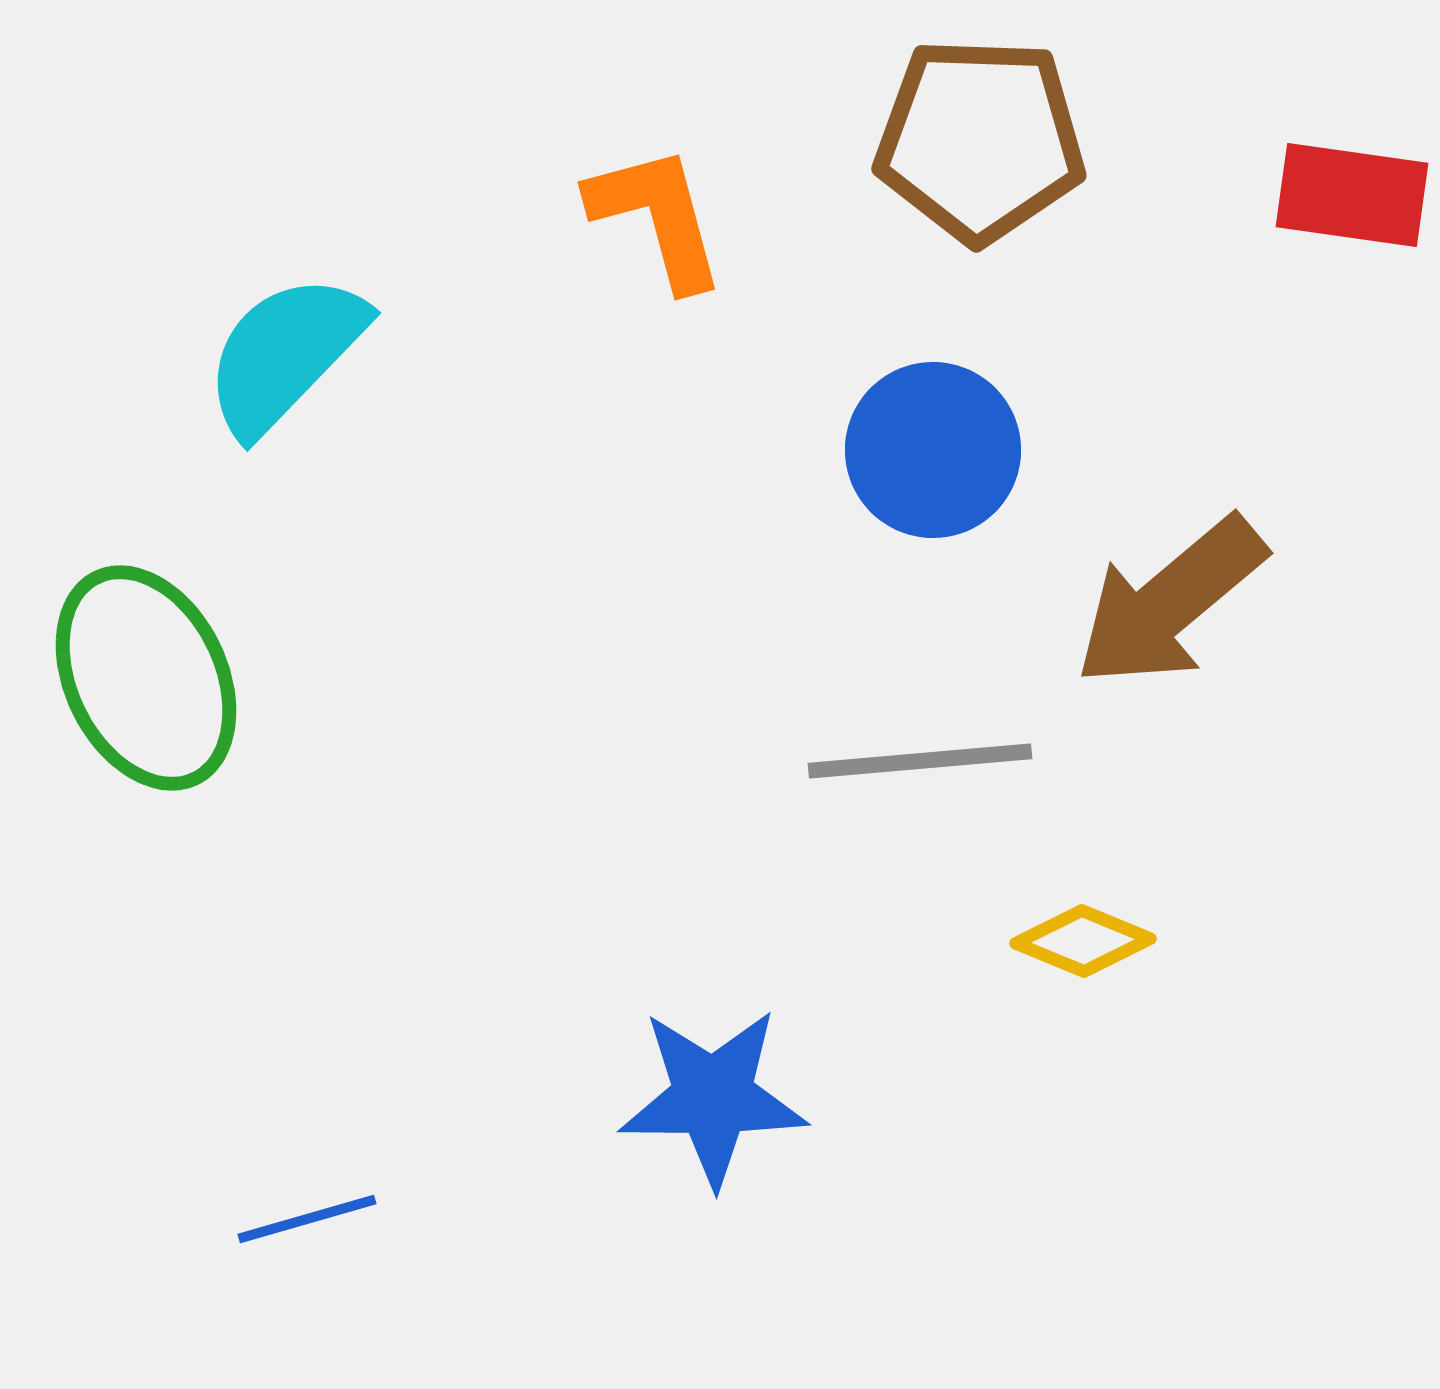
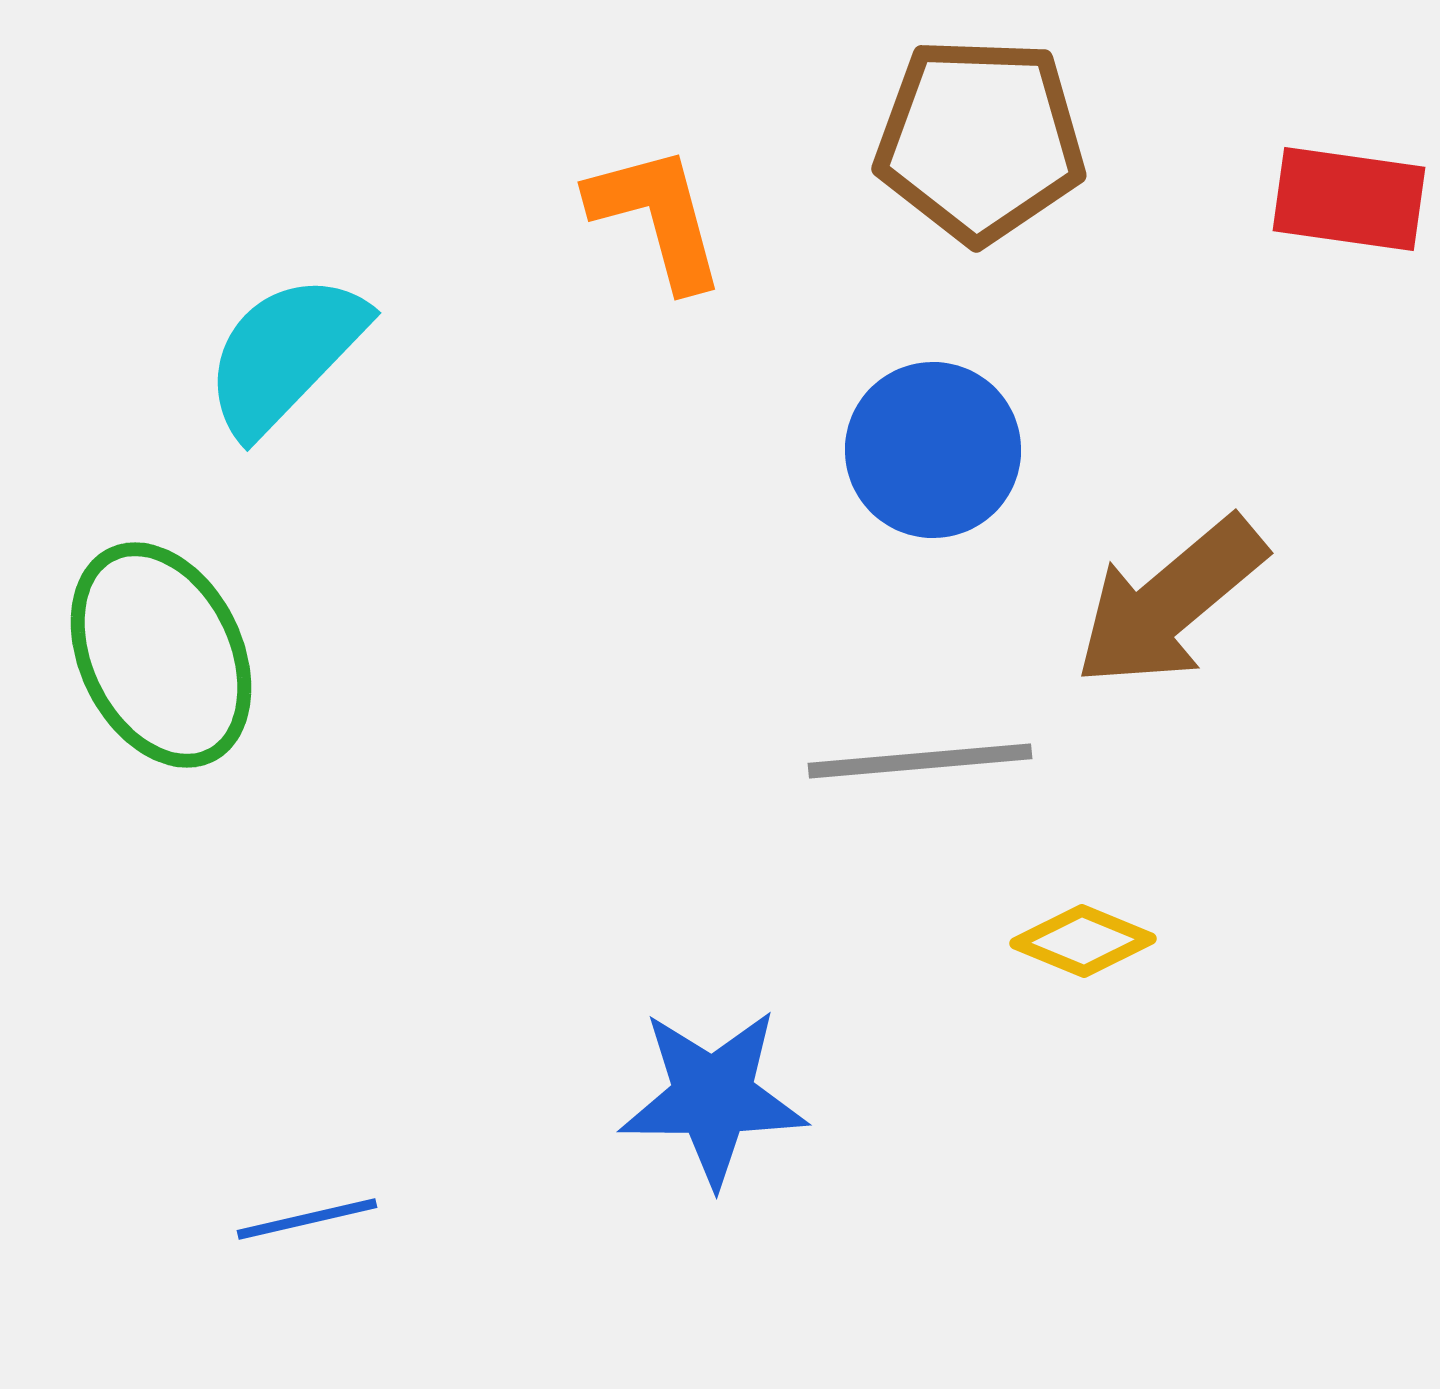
red rectangle: moved 3 px left, 4 px down
green ellipse: moved 15 px right, 23 px up
blue line: rotated 3 degrees clockwise
